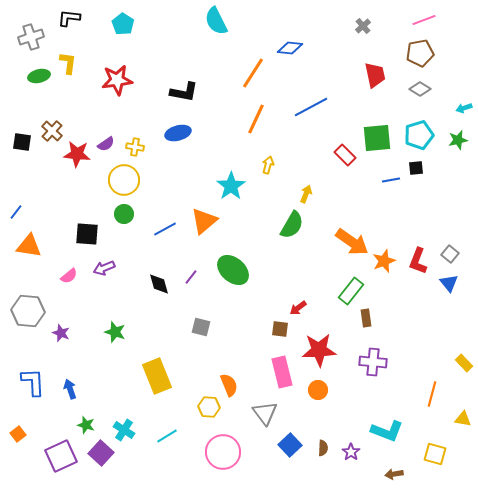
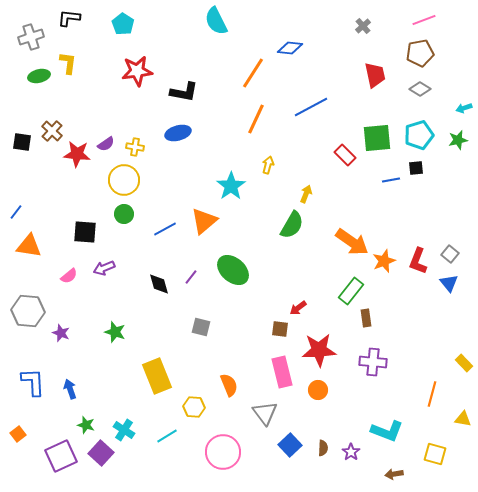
red star at (117, 80): moved 20 px right, 9 px up
black square at (87, 234): moved 2 px left, 2 px up
yellow hexagon at (209, 407): moved 15 px left
